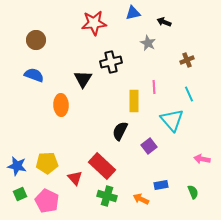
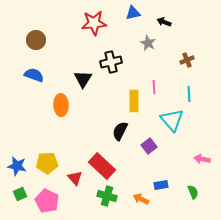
cyan line: rotated 21 degrees clockwise
